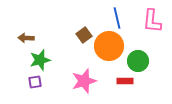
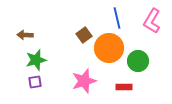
pink L-shape: rotated 25 degrees clockwise
brown arrow: moved 1 px left, 3 px up
orange circle: moved 2 px down
green star: moved 4 px left
red rectangle: moved 1 px left, 6 px down
